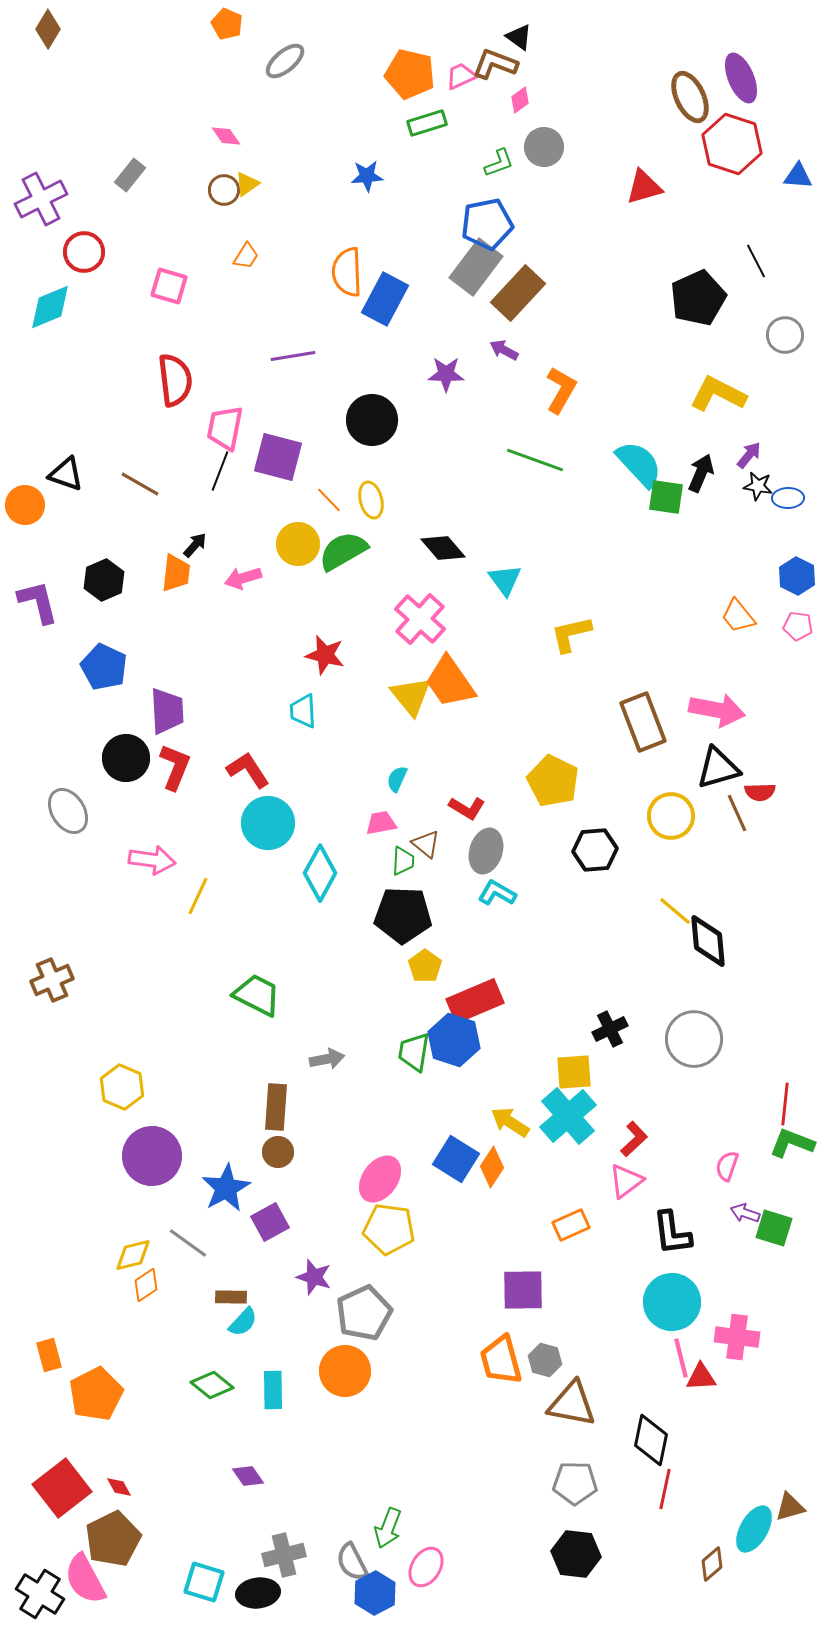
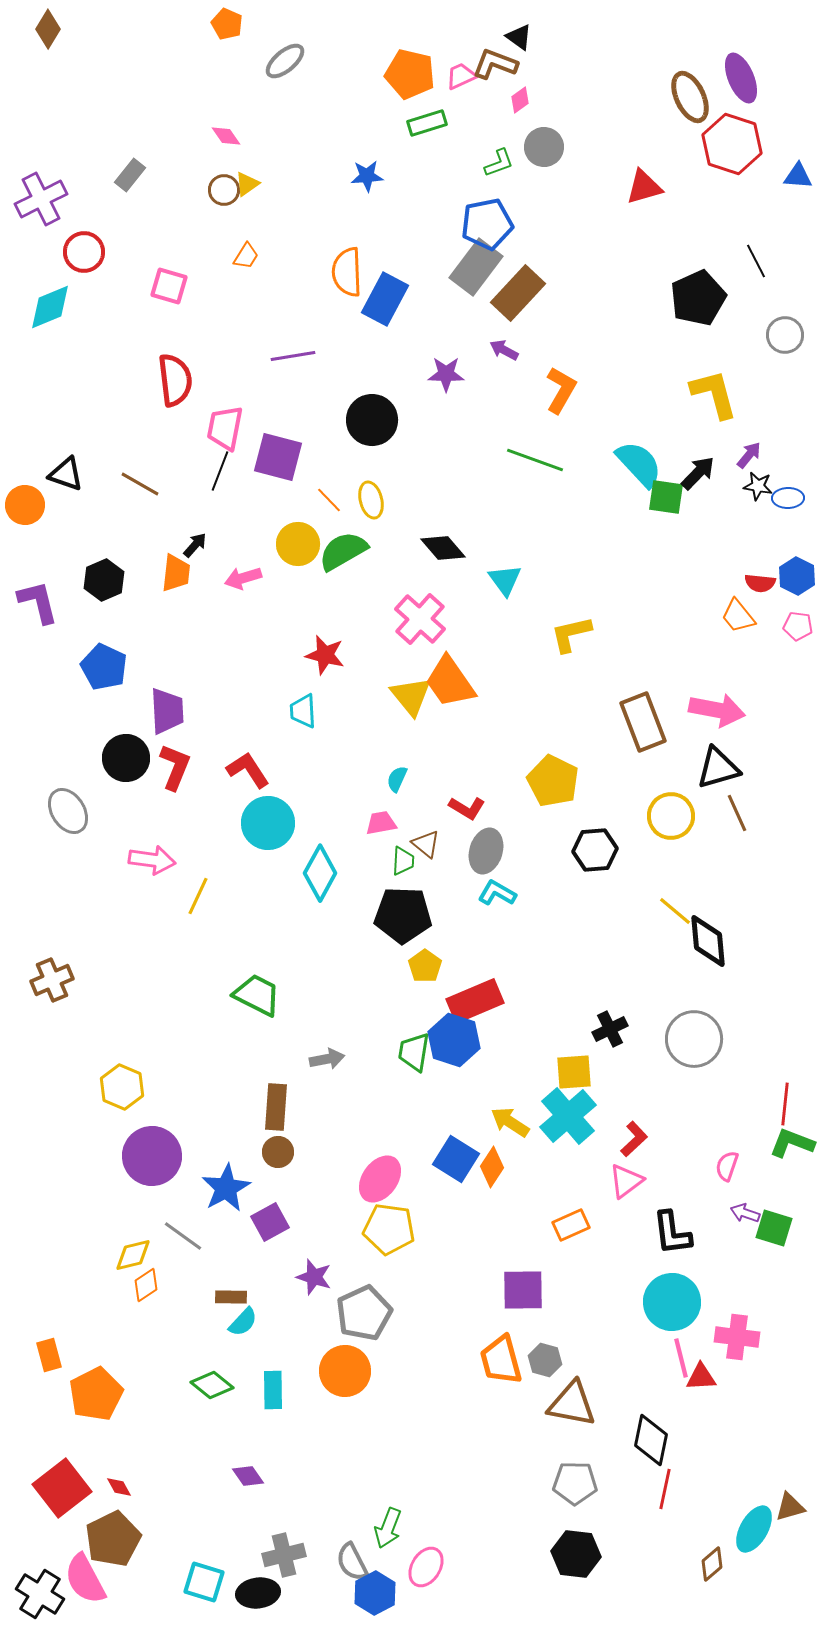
yellow L-shape at (718, 394): moved 4 px left; rotated 48 degrees clockwise
black arrow at (701, 473): moved 3 px left; rotated 21 degrees clockwise
red semicircle at (760, 792): moved 209 px up; rotated 8 degrees clockwise
gray line at (188, 1243): moved 5 px left, 7 px up
